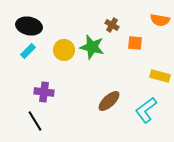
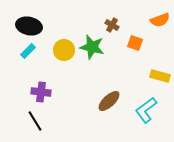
orange semicircle: rotated 30 degrees counterclockwise
orange square: rotated 14 degrees clockwise
purple cross: moved 3 px left
